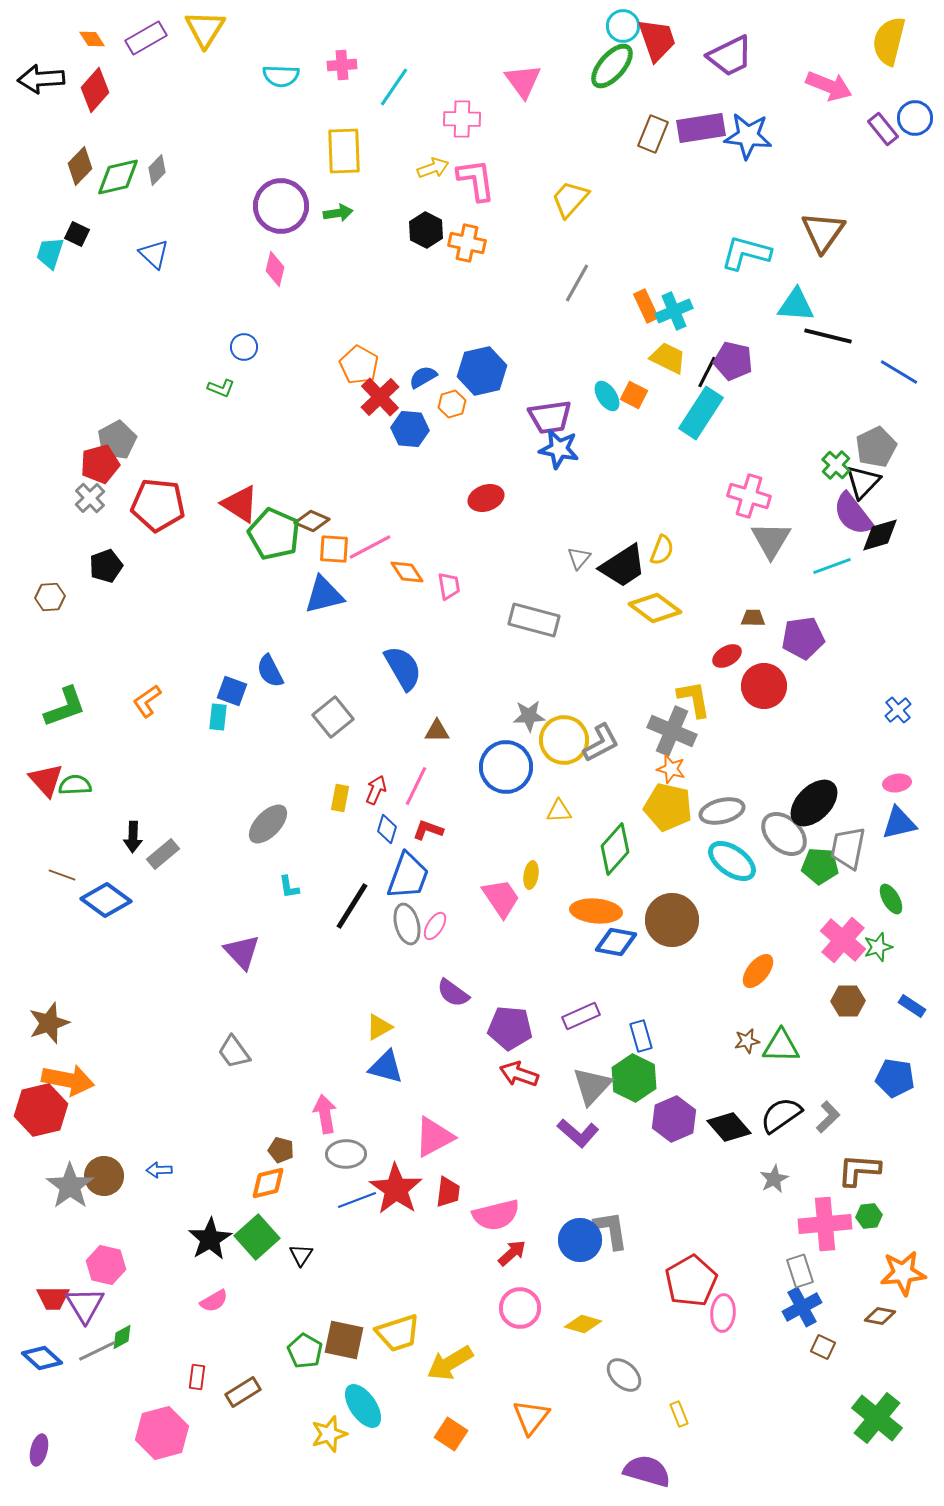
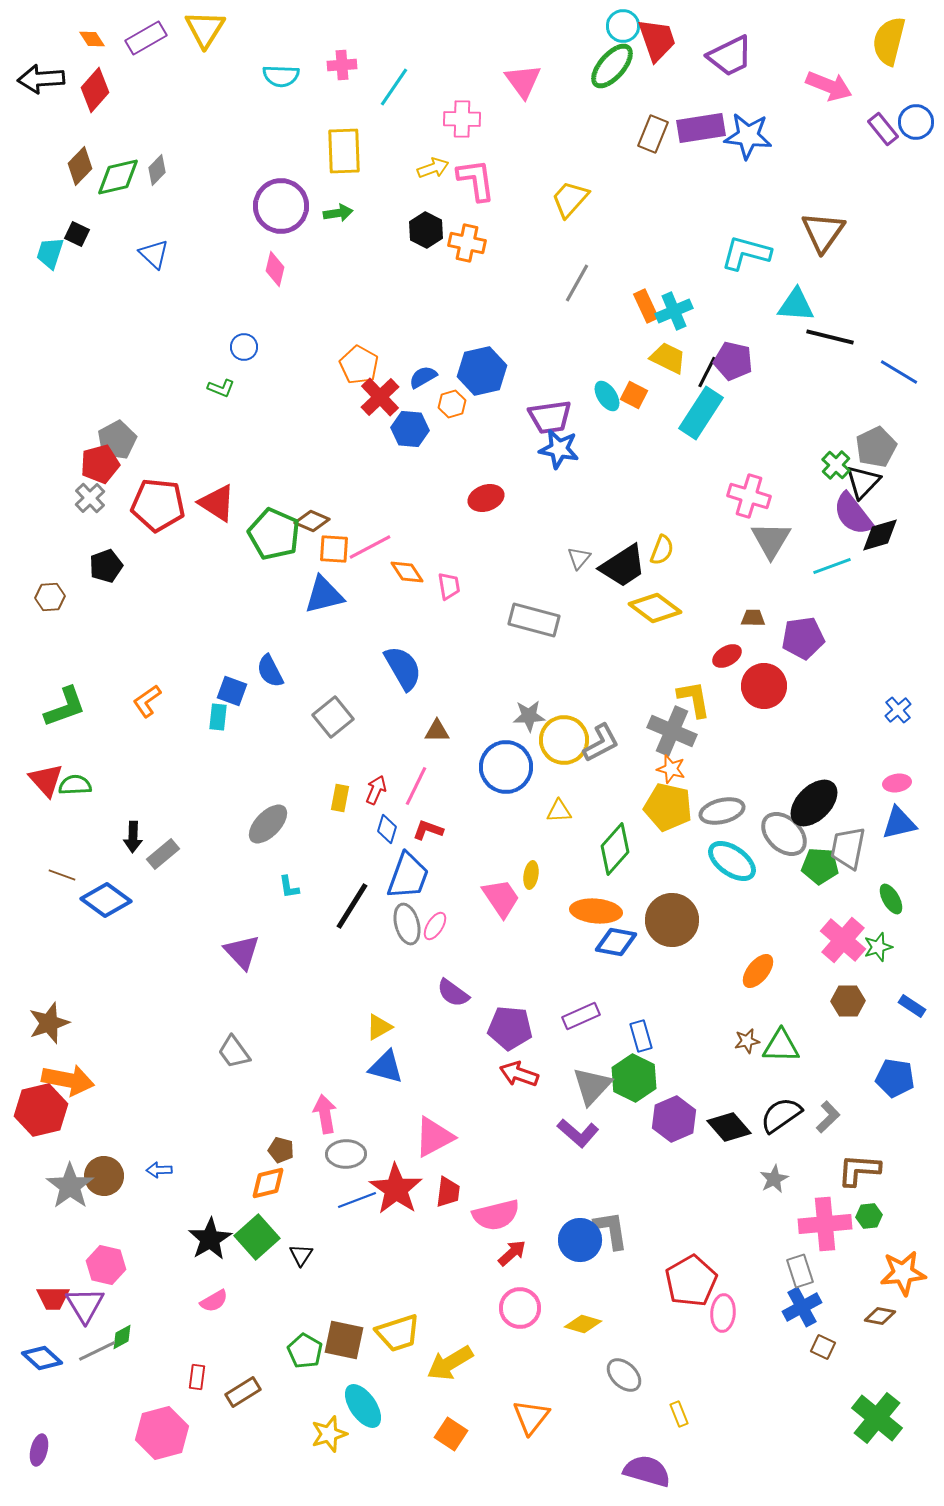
blue circle at (915, 118): moved 1 px right, 4 px down
black line at (828, 336): moved 2 px right, 1 px down
red triangle at (240, 504): moved 23 px left, 1 px up
